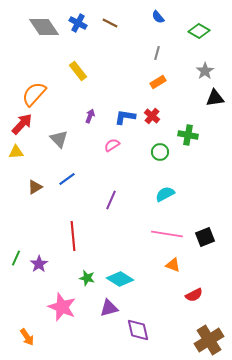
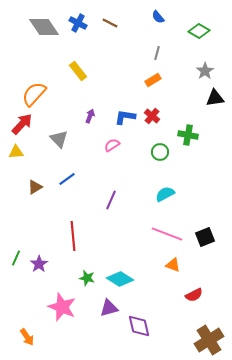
orange rectangle: moved 5 px left, 2 px up
pink line: rotated 12 degrees clockwise
purple diamond: moved 1 px right, 4 px up
